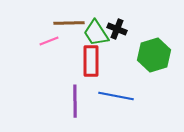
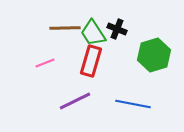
brown line: moved 4 px left, 5 px down
green trapezoid: moved 3 px left
pink line: moved 4 px left, 22 px down
red rectangle: rotated 16 degrees clockwise
blue line: moved 17 px right, 8 px down
purple line: rotated 64 degrees clockwise
